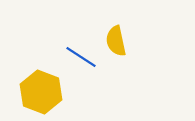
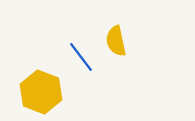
blue line: rotated 20 degrees clockwise
